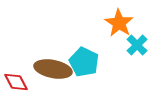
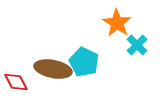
orange star: moved 2 px left
